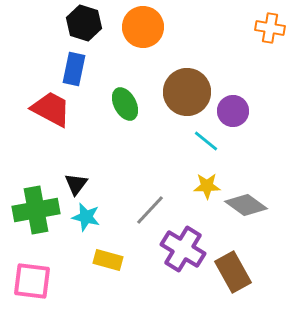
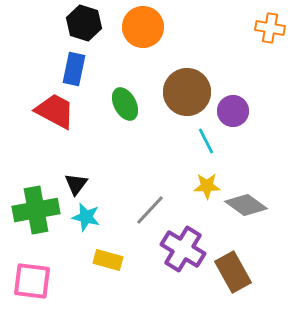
red trapezoid: moved 4 px right, 2 px down
cyan line: rotated 24 degrees clockwise
